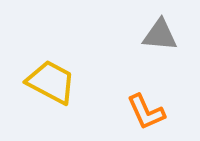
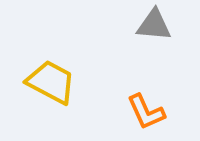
gray triangle: moved 6 px left, 10 px up
